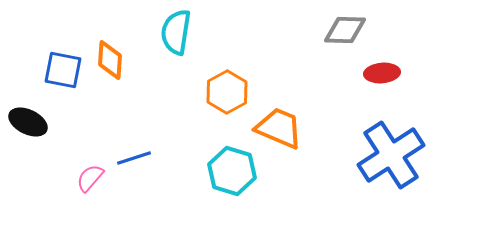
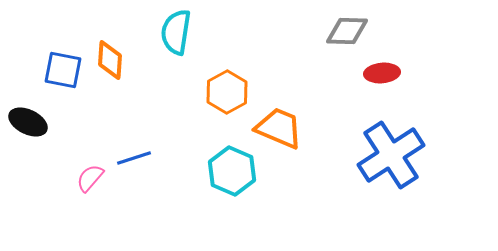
gray diamond: moved 2 px right, 1 px down
cyan hexagon: rotated 6 degrees clockwise
